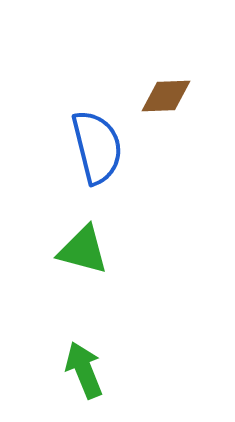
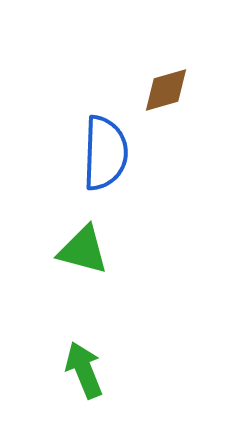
brown diamond: moved 6 px up; rotated 14 degrees counterclockwise
blue semicircle: moved 8 px right, 6 px down; rotated 16 degrees clockwise
